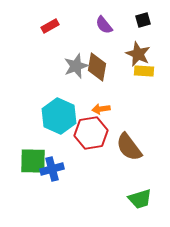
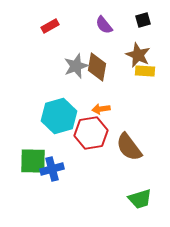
brown star: moved 1 px down
yellow rectangle: moved 1 px right
cyan hexagon: rotated 20 degrees clockwise
